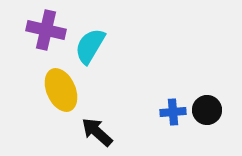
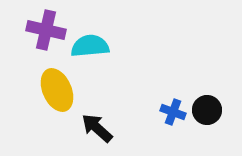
cyan semicircle: rotated 54 degrees clockwise
yellow ellipse: moved 4 px left
blue cross: rotated 25 degrees clockwise
black arrow: moved 4 px up
